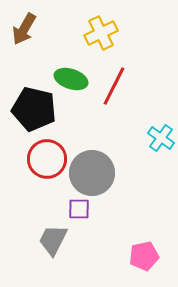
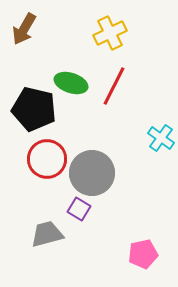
yellow cross: moved 9 px right
green ellipse: moved 4 px down
purple square: rotated 30 degrees clockwise
gray trapezoid: moved 6 px left, 6 px up; rotated 48 degrees clockwise
pink pentagon: moved 1 px left, 2 px up
